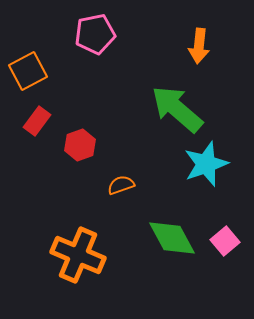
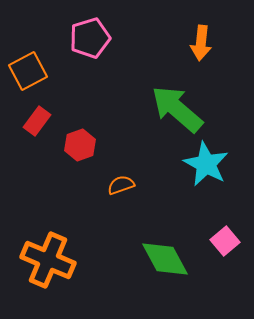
pink pentagon: moved 5 px left, 4 px down; rotated 6 degrees counterclockwise
orange arrow: moved 2 px right, 3 px up
cyan star: rotated 24 degrees counterclockwise
green diamond: moved 7 px left, 21 px down
orange cross: moved 30 px left, 5 px down
